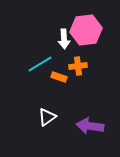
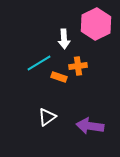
pink hexagon: moved 10 px right, 6 px up; rotated 20 degrees counterclockwise
cyan line: moved 1 px left, 1 px up
